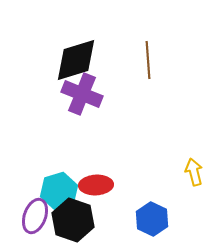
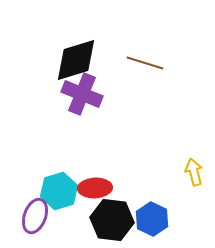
brown line: moved 3 px left, 3 px down; rotated 69 degrees counterclockwise
red ellipse: moved 1 px left, 3 px down
black hexagon: moved 39 px right; rotated 12 degrees counterclockwise
